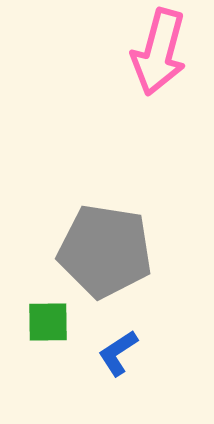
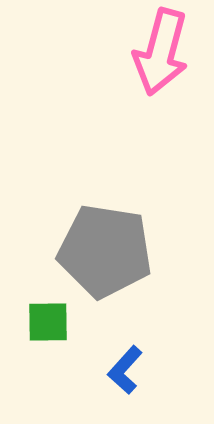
pink arrow: moved 2 px right
blue L-shape: moved 7 px right, 17 px down; rotated 15 degrees counterclockwise
